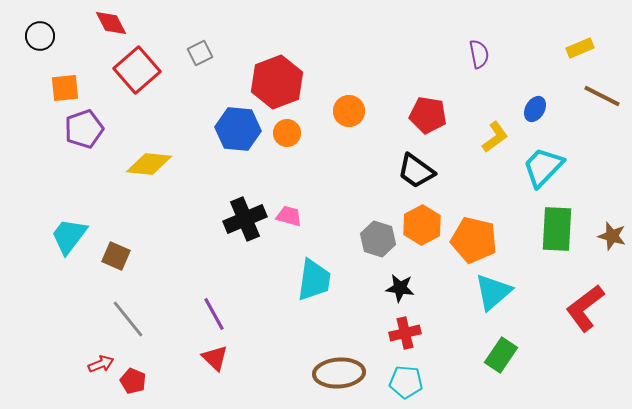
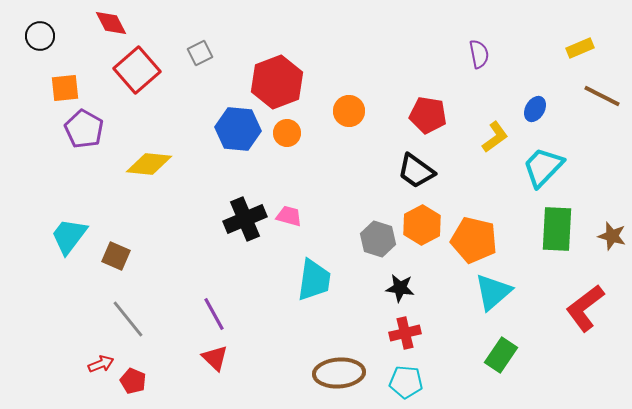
purple pentagon at (84, 129): rotated 24 degrees counterclockwise
